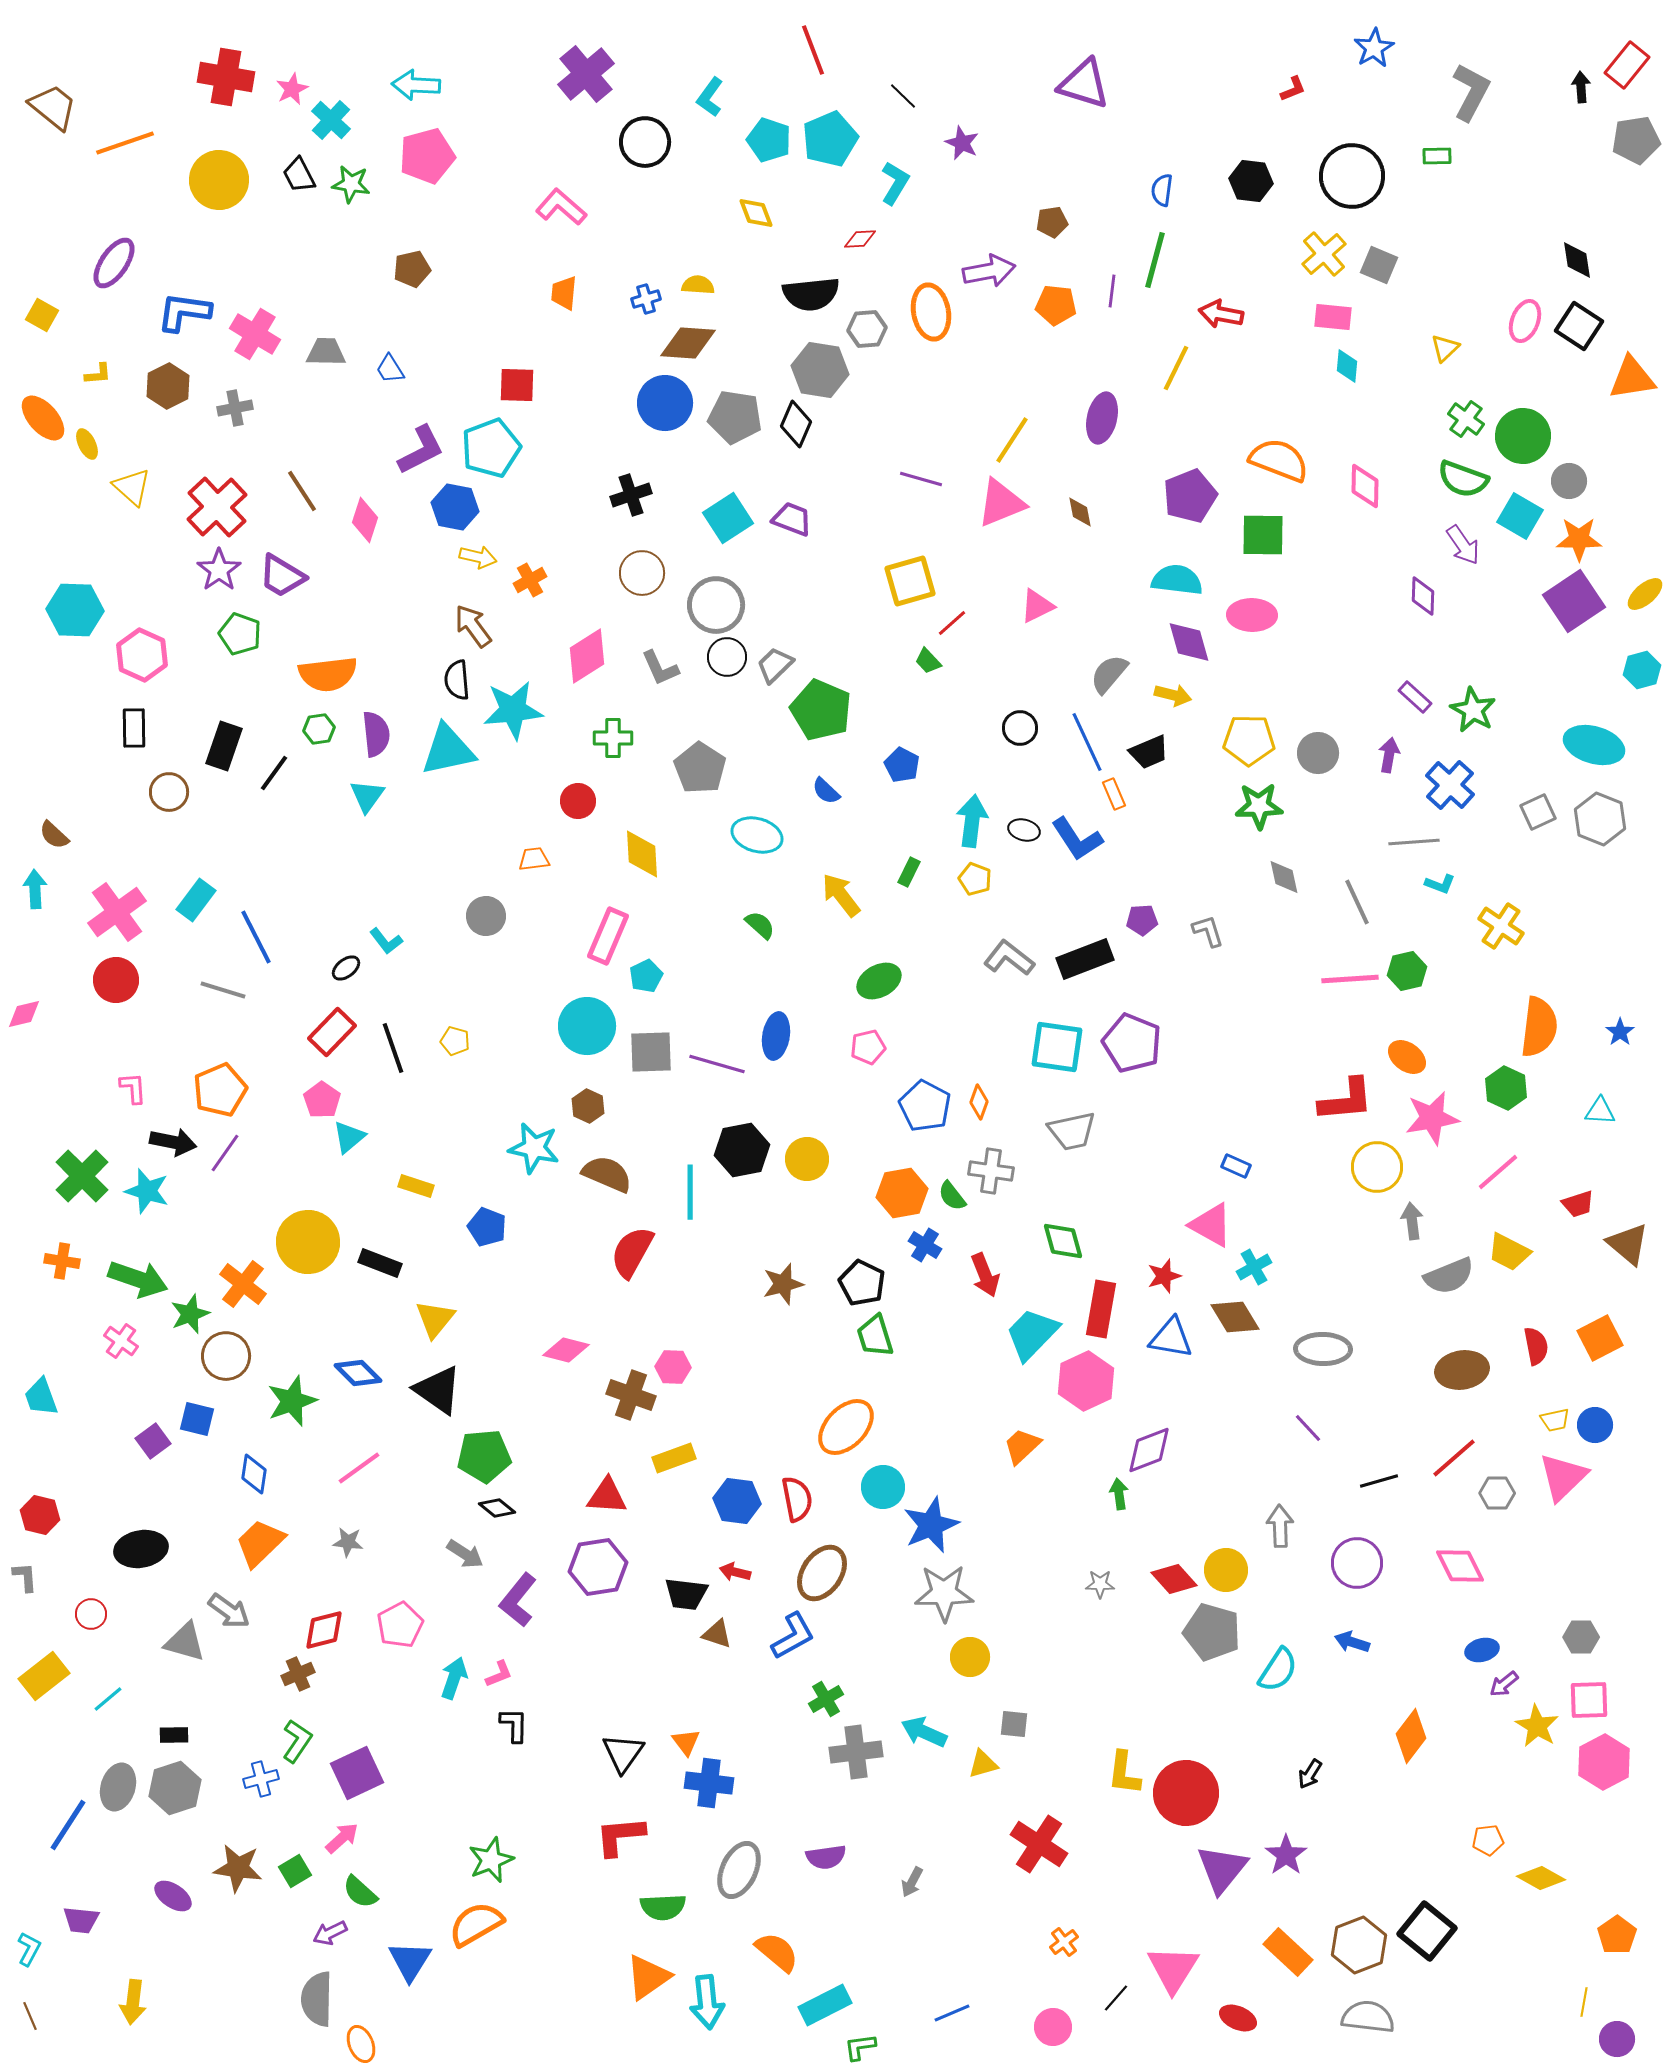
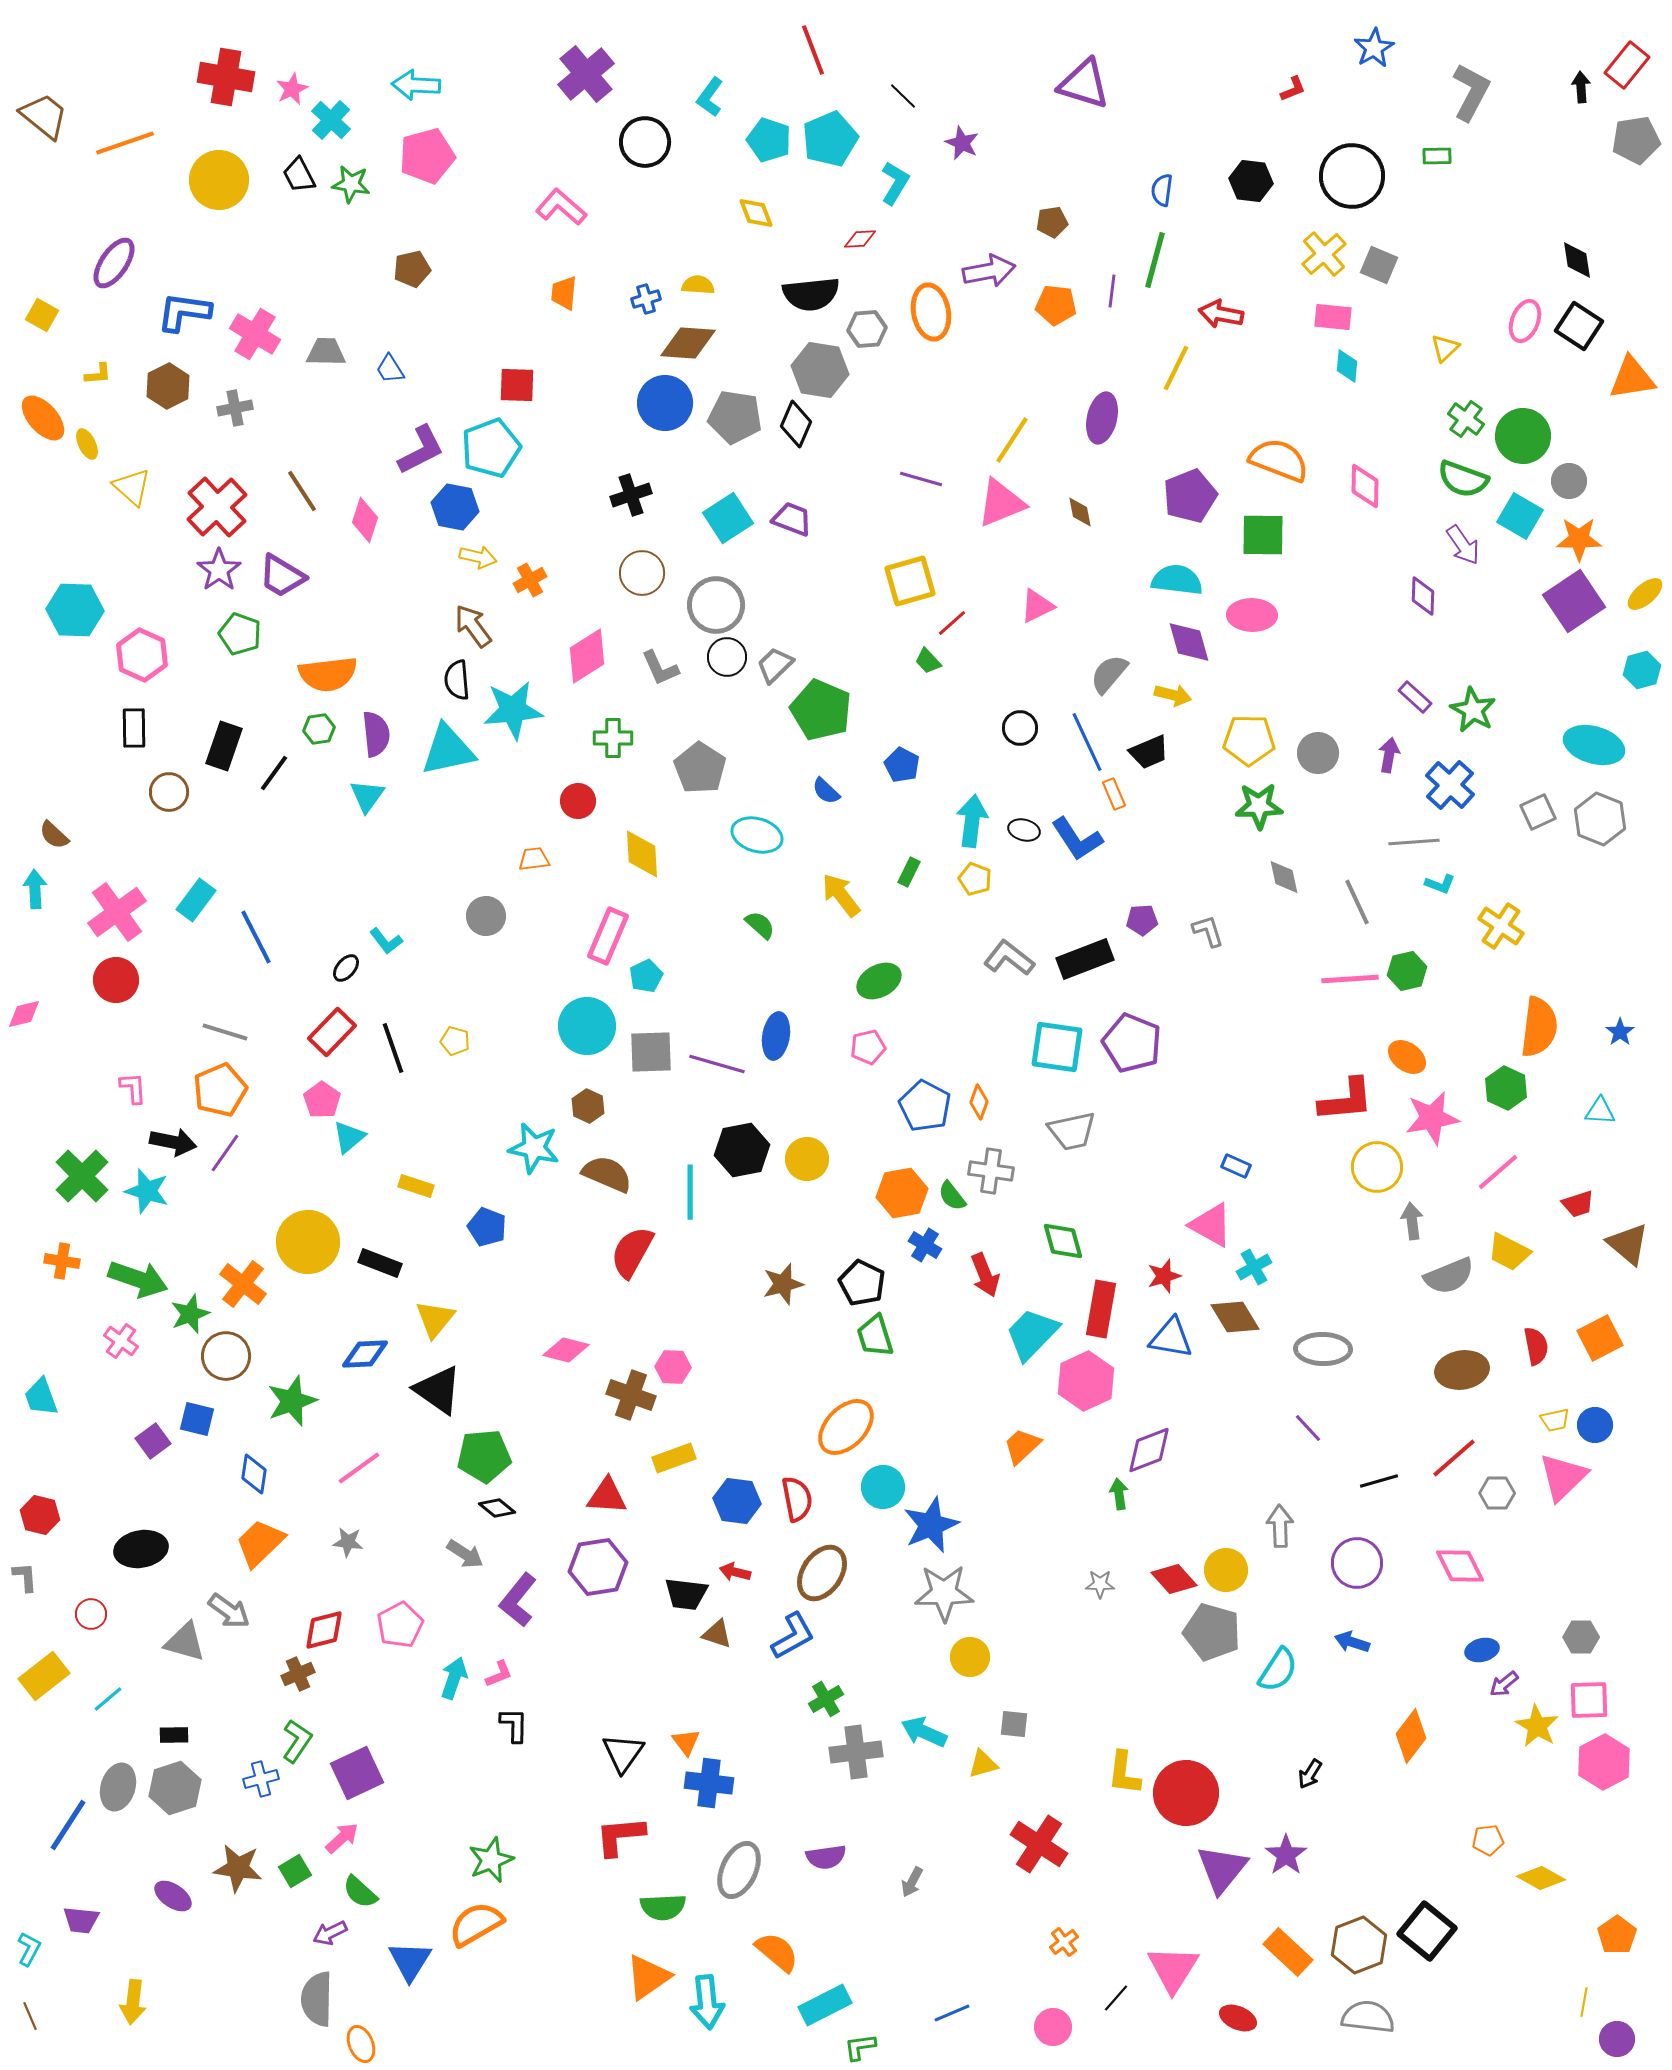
brown trapezoid at (53, 107): moved 9 px left, 9 px down
black ellipse at (346, 968): rotated 12 degrees counterclockwise
gray line at (223, 990): moved 2 px right, 42 px down
blue diamond at (358, 1373): moved 7 px right, 19 px up; rotated 48 degrees counterclockwise
